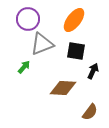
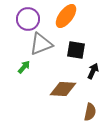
orange ellipse: moved 8 px left, 4 px up
gray triangle: moved 1 px left
black square: moved 1 px up
brown diamond: moved 1 px down
brown semicircle: rotated 24 degrees counterclockwise
